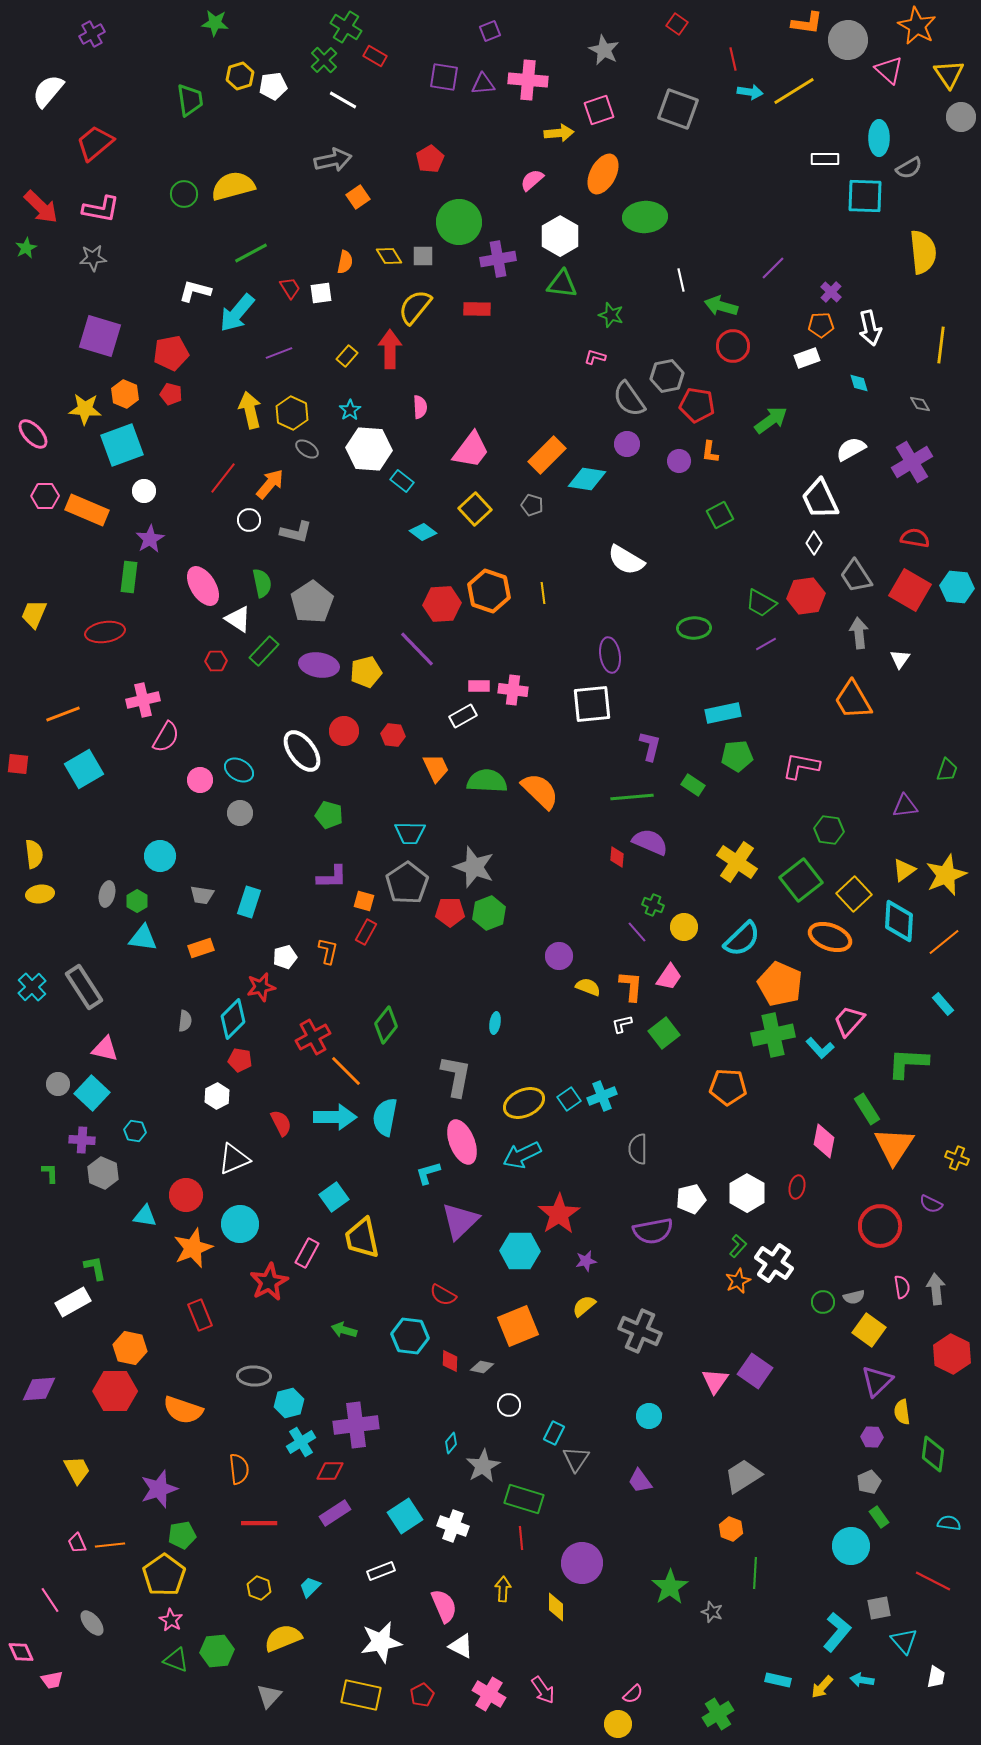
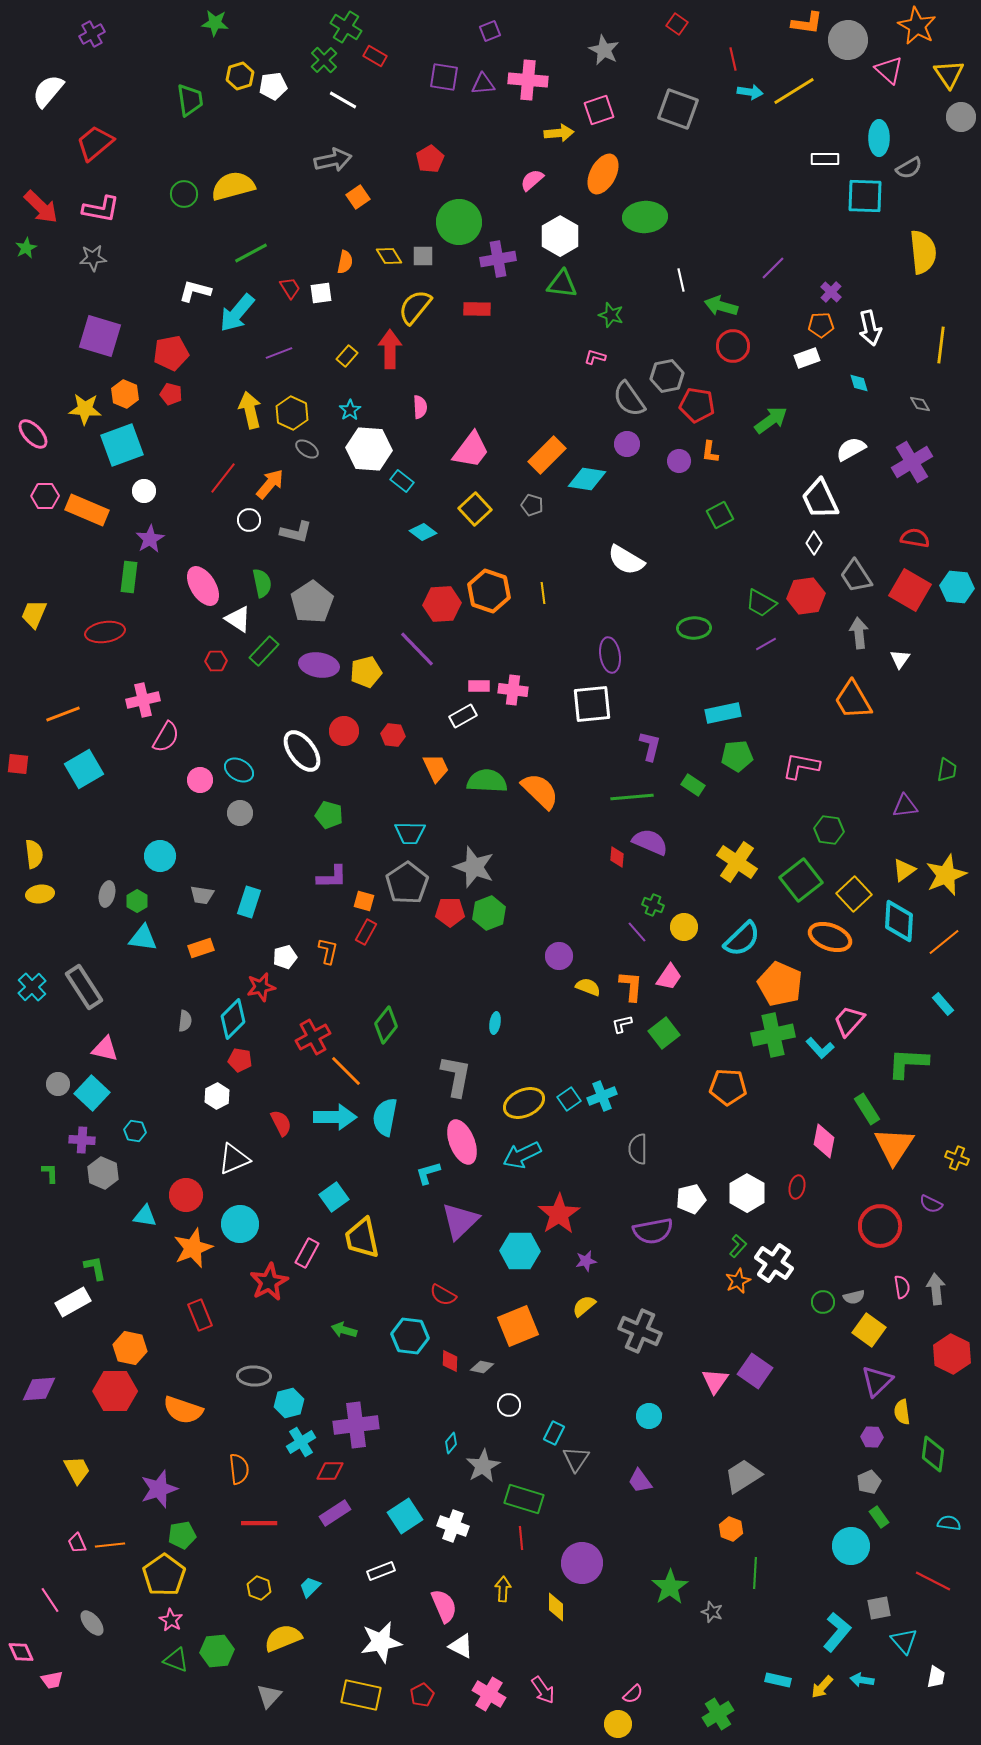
green trapezoid at (947, 770): rotated 10 degrees counterclockwise
